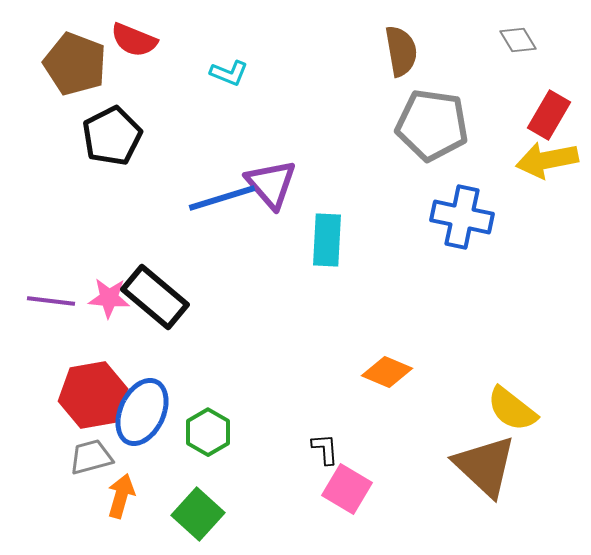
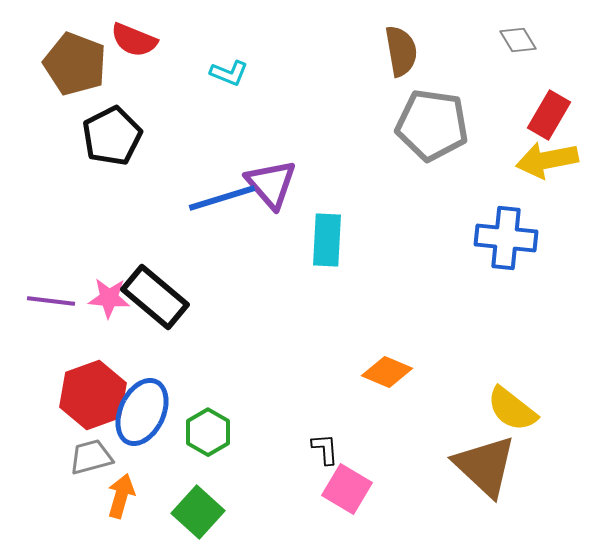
blue cross: moved 44 px right, 21 px down; rotated 6 degrees counterclockwise
red hexagon: rotated 10 degrees counterclockwise
green square: moved 2 px up
